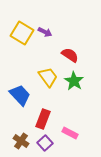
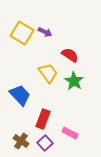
yellow trapezoid: moved 4 px up
